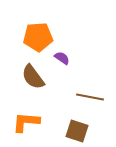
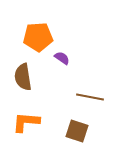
brown semicircle: moved 10 px left; rotated 28 degrees clockwise
